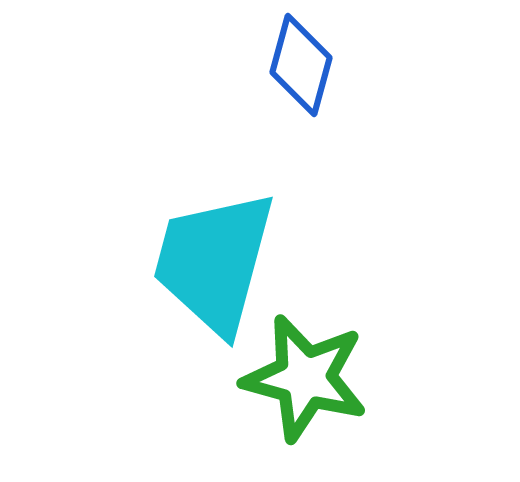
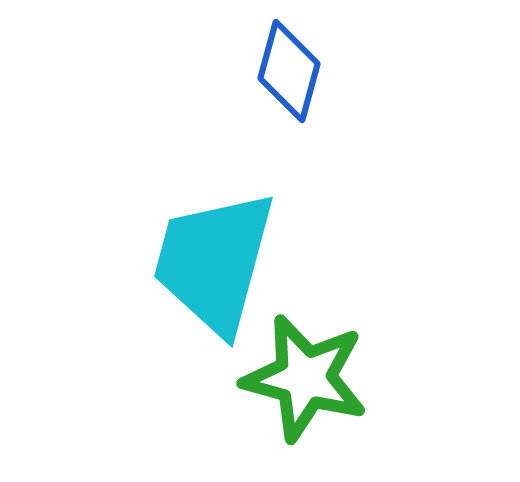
blue diamond: moved 12 px left, 6 px down
